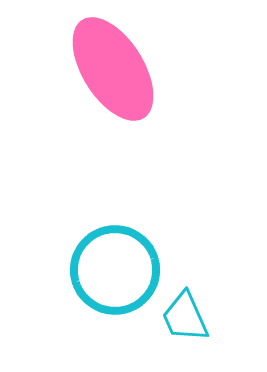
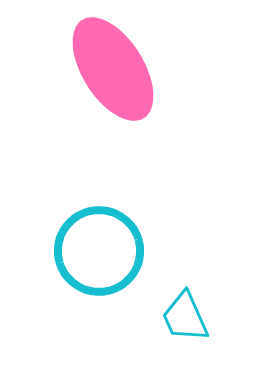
cyan circle: moved 16 px left, 19 px up
